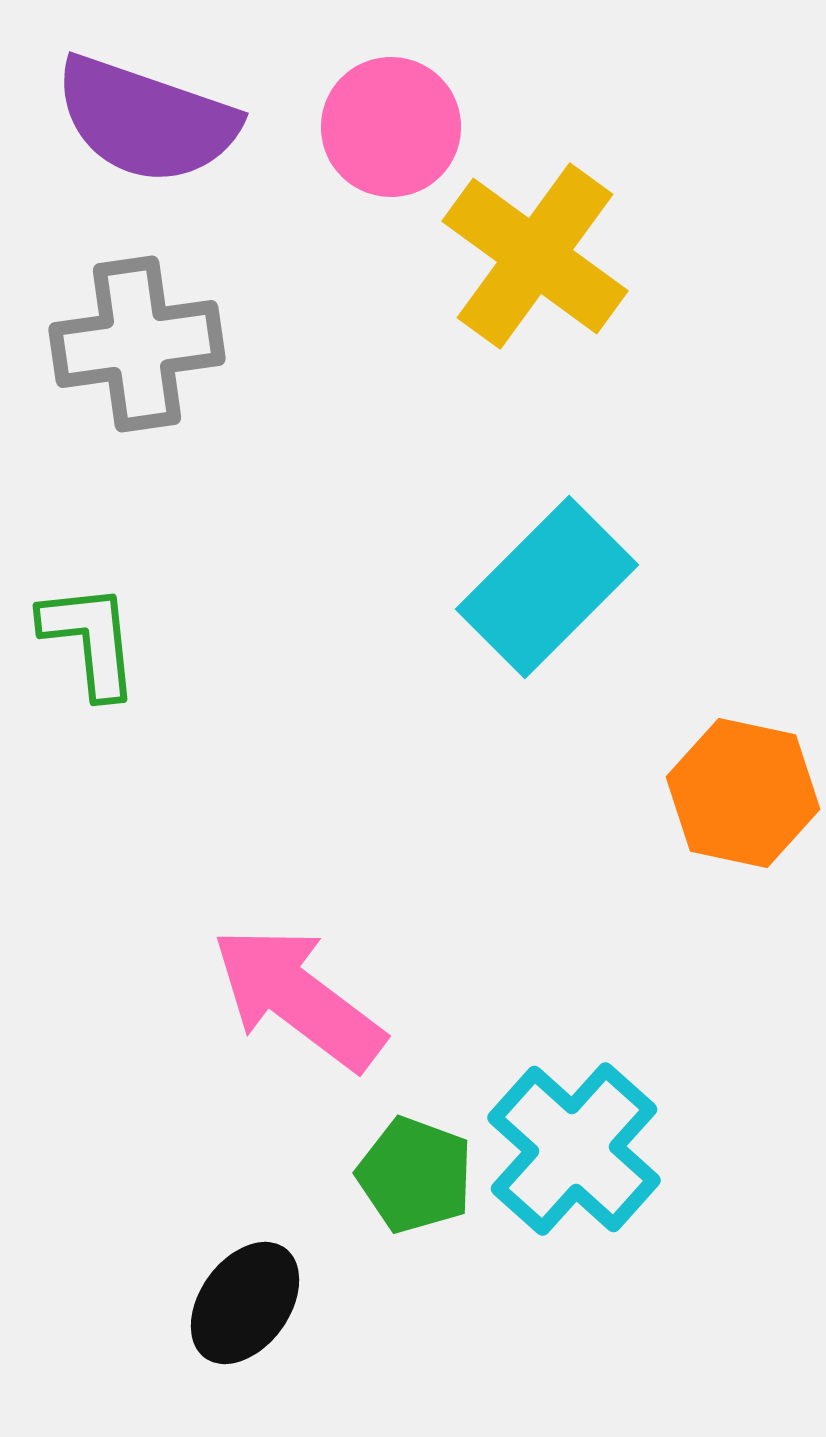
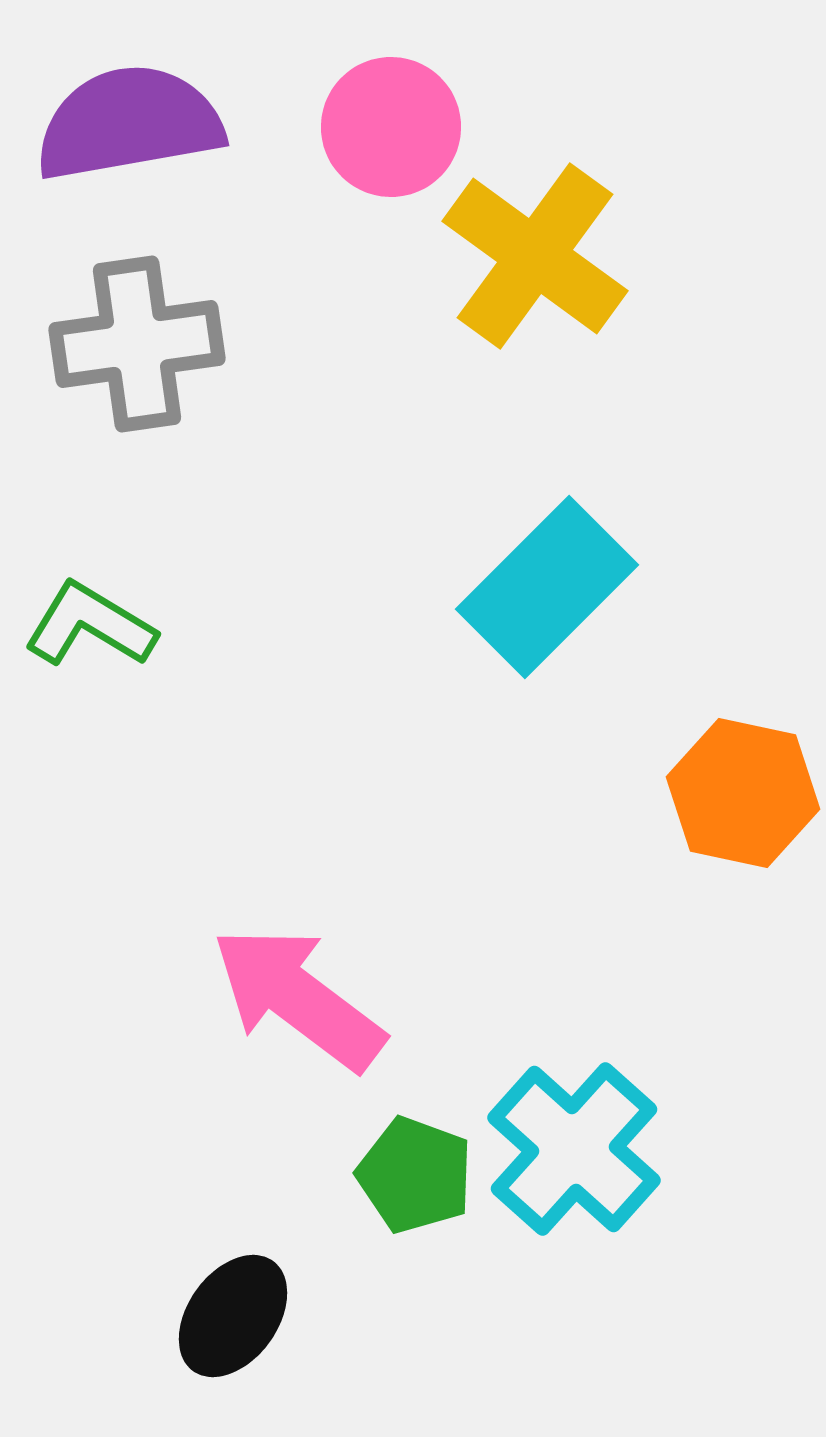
purple semicircle: moved 17 px left, 3 px down; rotated 151 degrees clockwise
green L-shape: moved 15 px up; rotated 53 degrees counterclockwise
black ellipse: moved 12 px left, 13 px down
